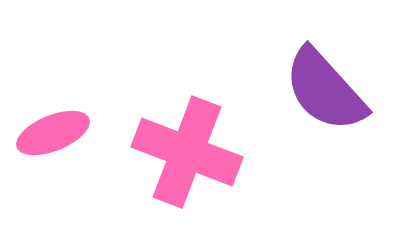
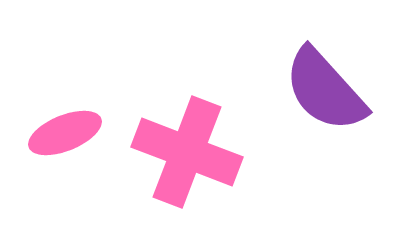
pink ellipse: moved 12 px right
